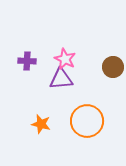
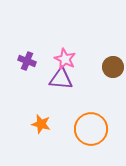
purple cross: rotated 18 degrees clockwise
purple triangle: rotated 10 degrees clockwise
orange circle: moved 4 px right, 8 px down
